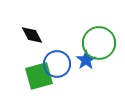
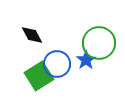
green square: rotated 16 degrees counterclockwise
